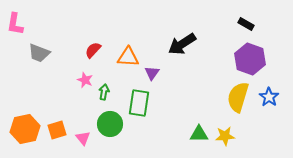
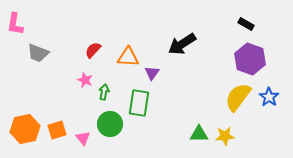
gray trapezoid: moved 1 px left
yellow semicircle: rotated 20 degrees clockwise
